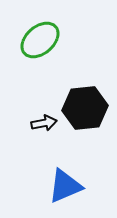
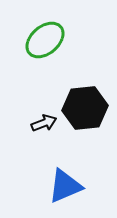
green ellipse: moved 5 px right
black arrow: rotated 10 degrees counterclockwise
